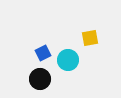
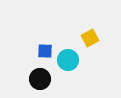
yellow square: rotated 18 degrees counterclockwise
blue square: moved 2 px right, 2 px up; rotated 28 degrees clockwise
